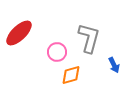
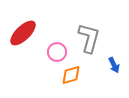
red ellipse: moved 4 px right
